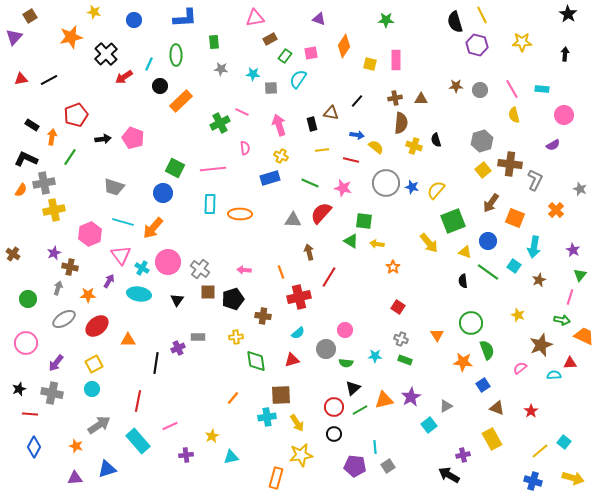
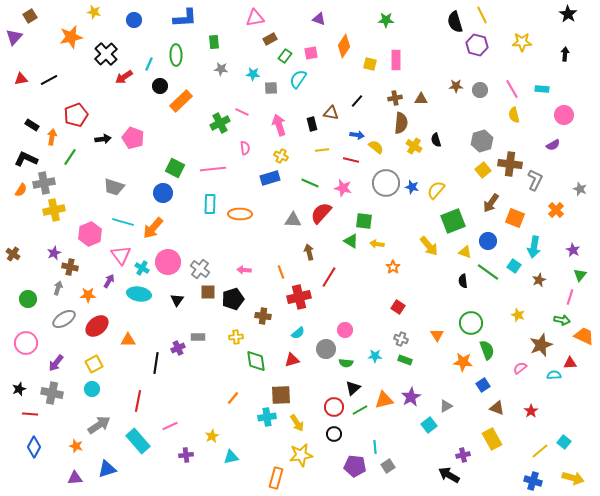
yellow cross at (414, 146): rotated 14 degrees clockwise
yellow arrow at (429, 243): moved 3 px down
